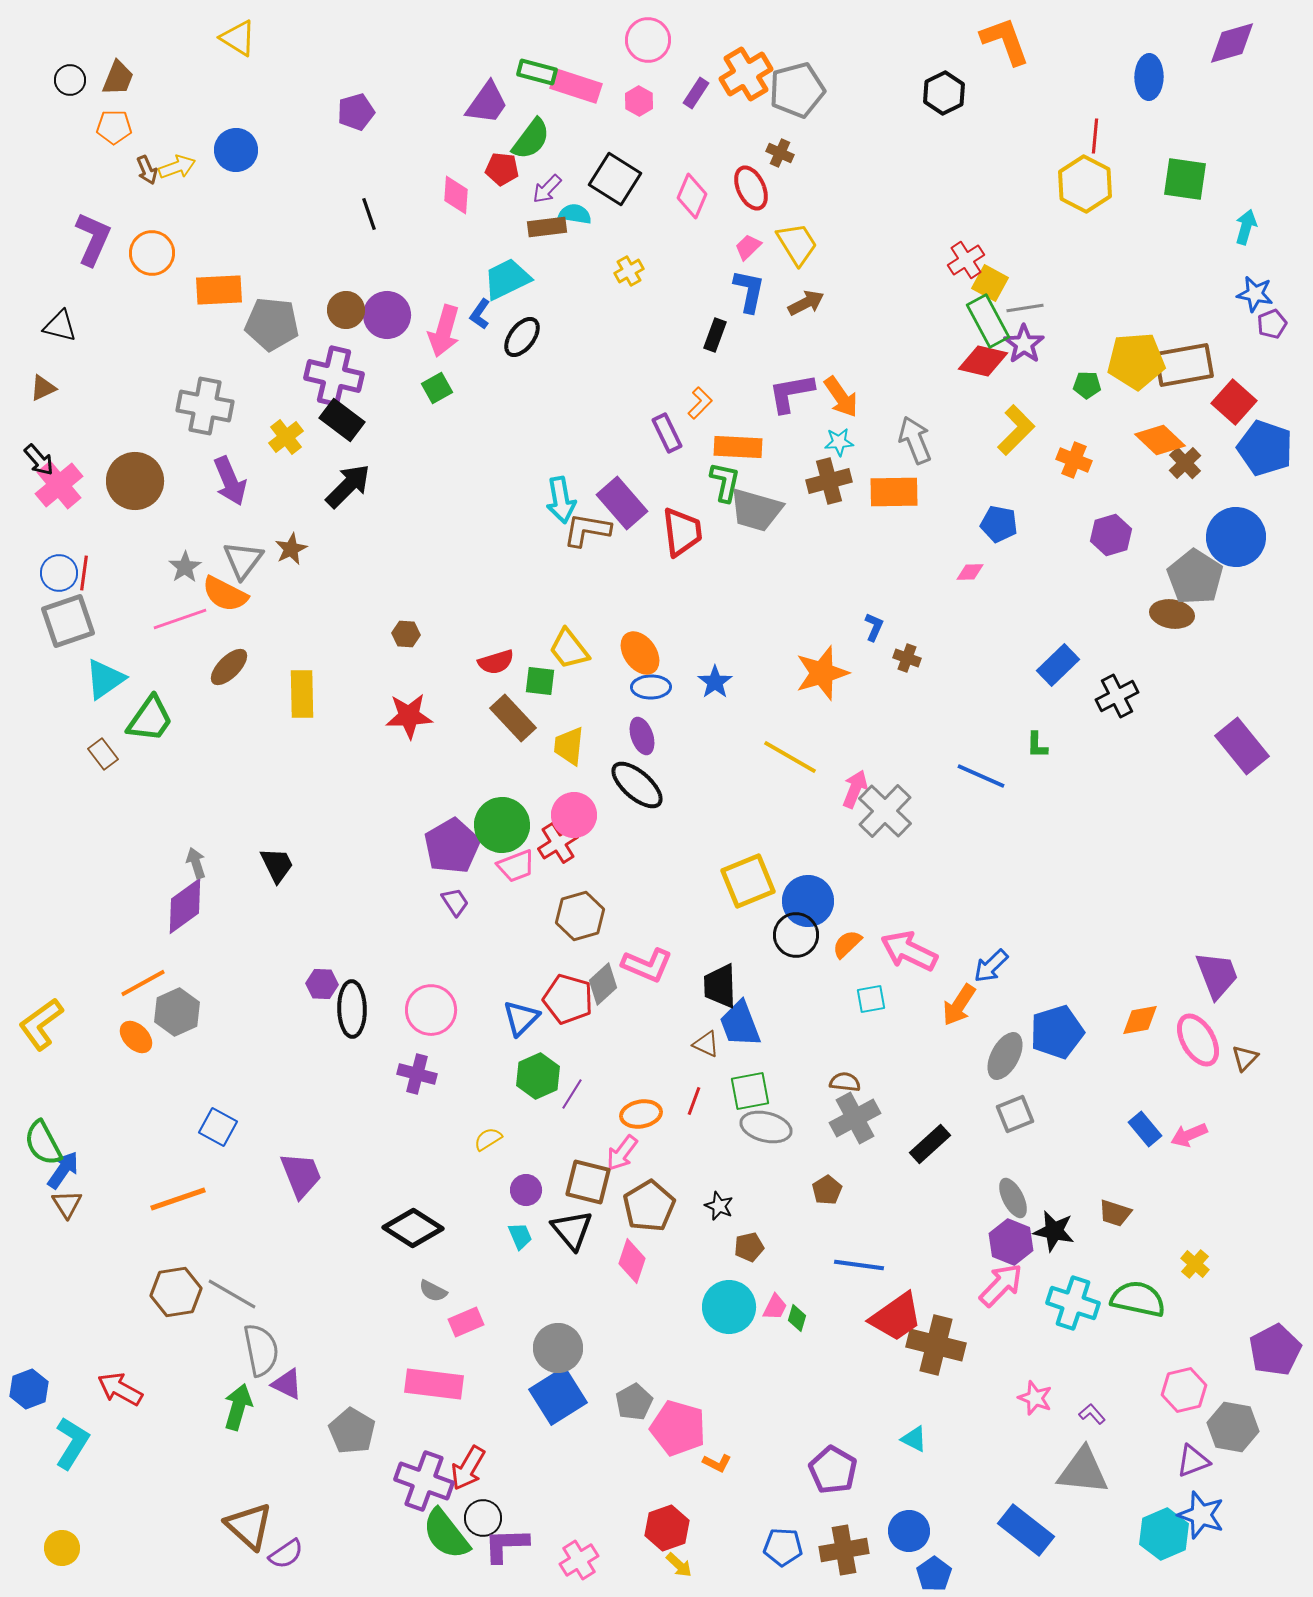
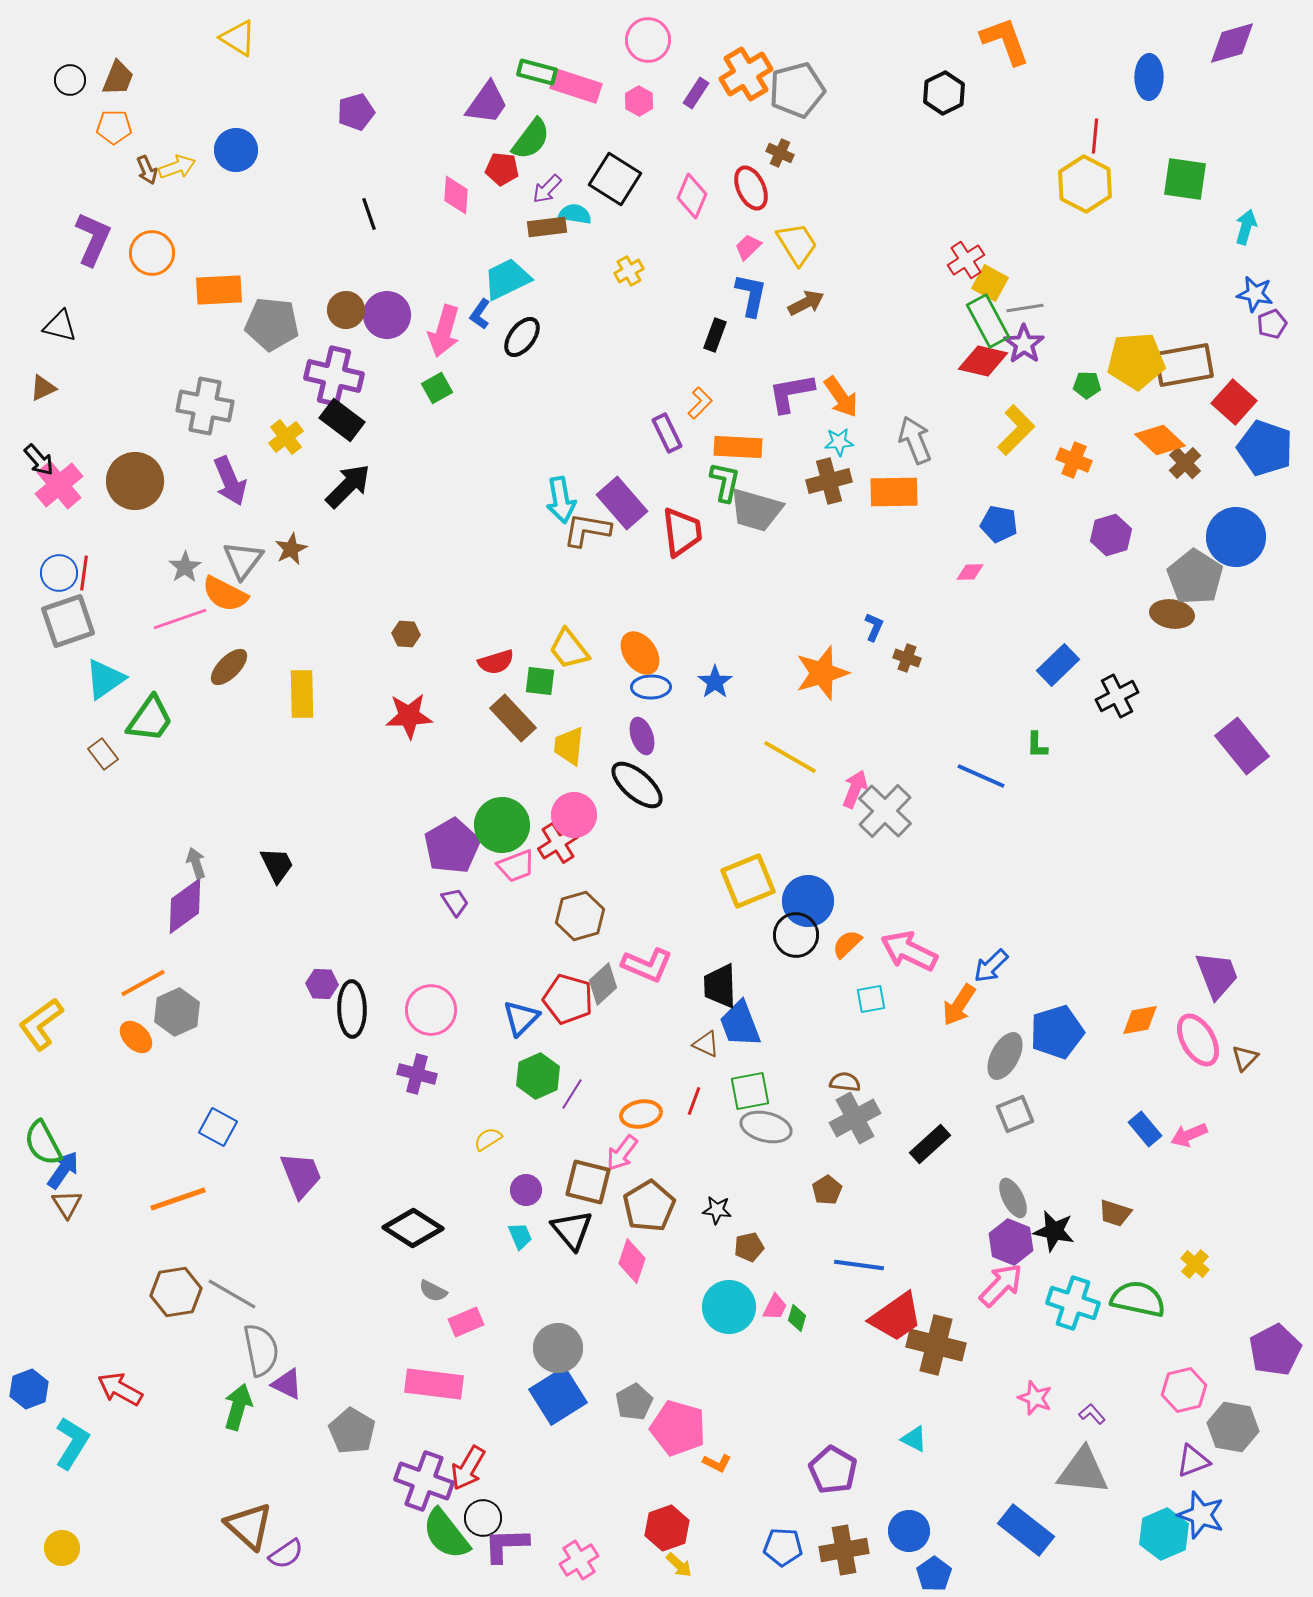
blue L-shape at (749, 291): moved 2 px right, 4 px down
black star at (719, 1206): moved 2 px left, 4 px down; rotated 16 degrees counterclockwise
